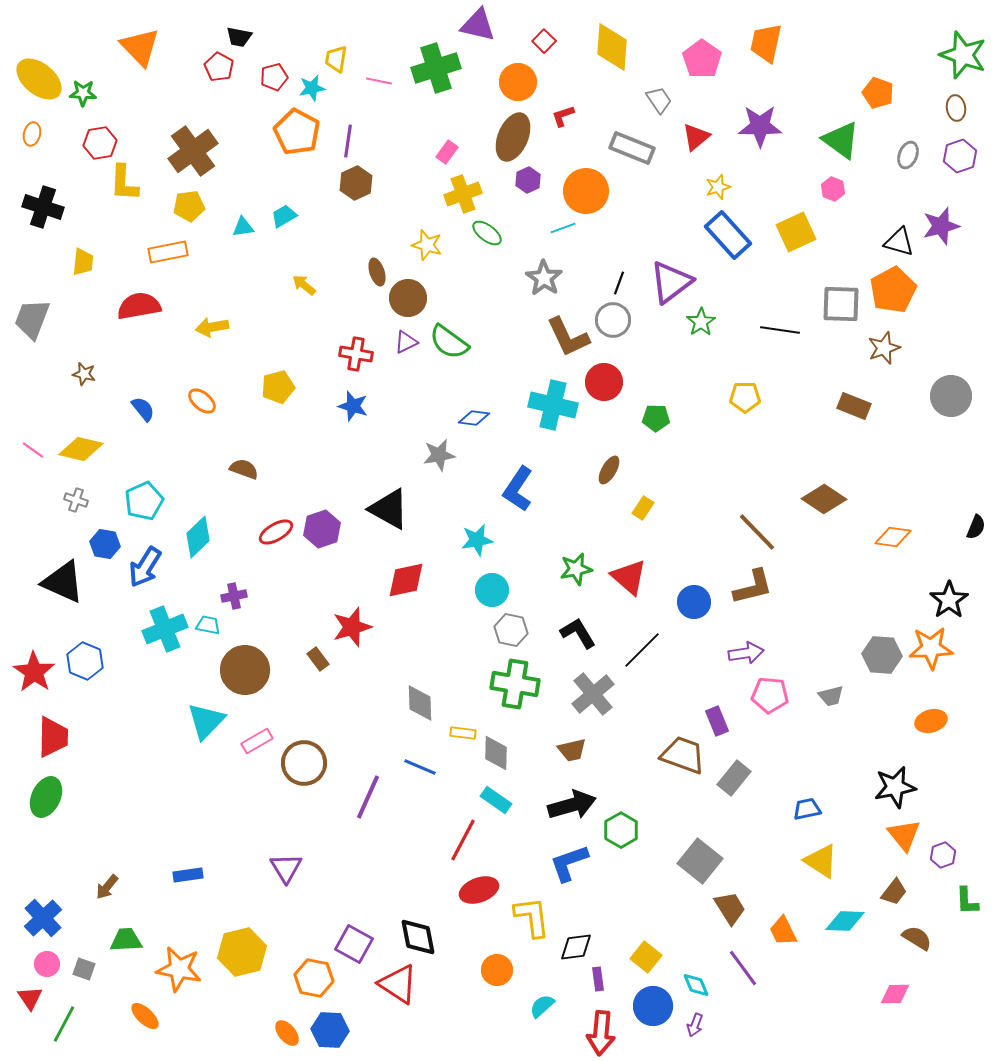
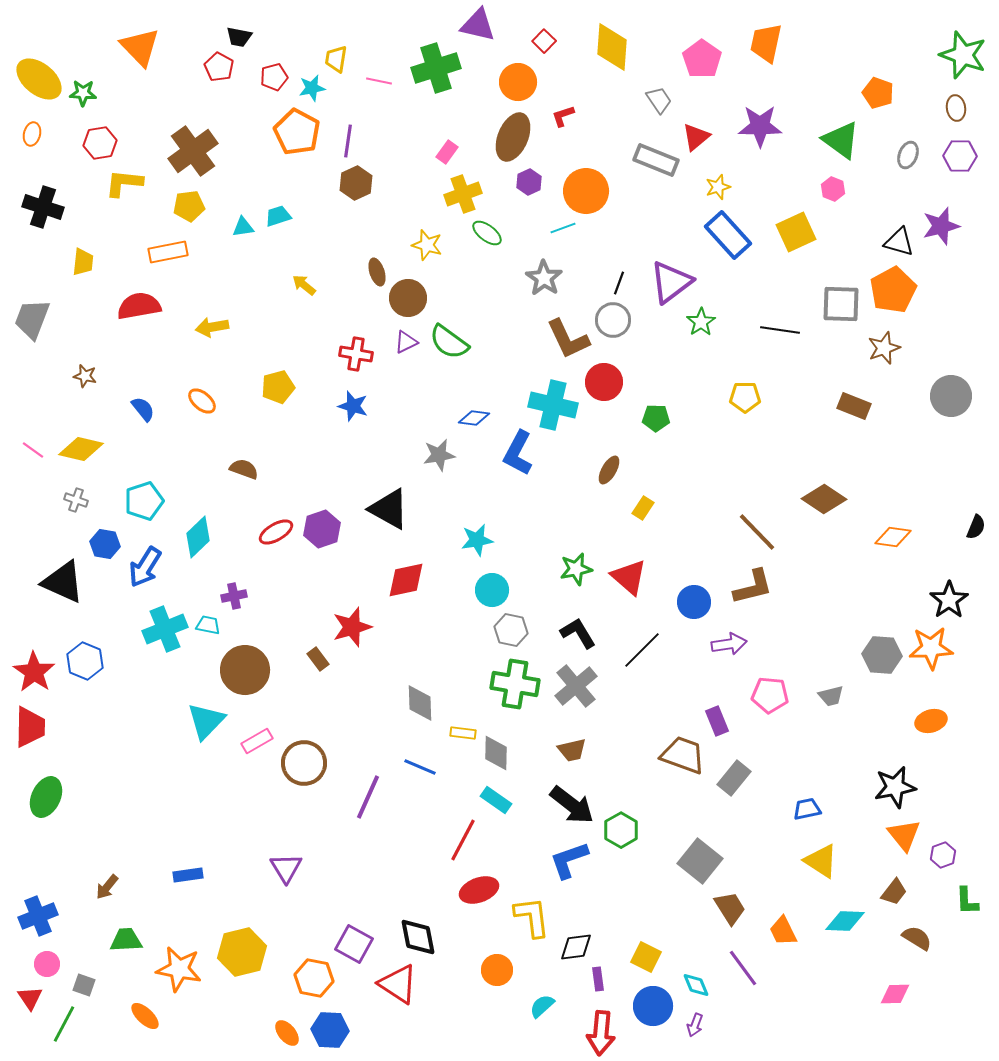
gray rectangle at (632, 148): moved 24 px right, 12 px down
purple hexagon at (960, 156): rotated 20 degrees clockwise
purple hexagon at (528, 180): moved 1 px right, 2 px down
yellow L-shape at (124, 183): rotated 93 degrees clockwise
cyan trapezoid at (284, 216): moved 6 px left; rotated 12 degrees clockwise
brown L-shape at (568, 337): moved 2 px down
brown star at (84, 374): moved 1 px right, 2 px down
blue L-shape at (518, 489): moved 36 px up; rotated 6 degrees counterclockwise
cyan pentagon at (144, 501): rotated 6 degrees clockwise
purple arrow at (746, 653): moved 17 px left, 9 px up
gray cross at (593, 694): moved 17 px left, 8 px up
red trapezoid at (53, 737): moved 23 px left, 10 px up
black arrow at (572, 805): rotated 54 degrees clockwise
blue L-shape at (569, 863): moved 3 px up
blue cross at (43, 918): moved 5 px left, 2 px up; rotated 21 degrees clockwise
yellow square at (646, 957): rotated 12 degrees counterclockwise
gray square at (84, 969): moved 16 px down
